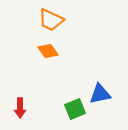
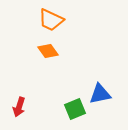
red arrow: moved 1 px left, 1 px up; rotated 18 degrees clockwise
